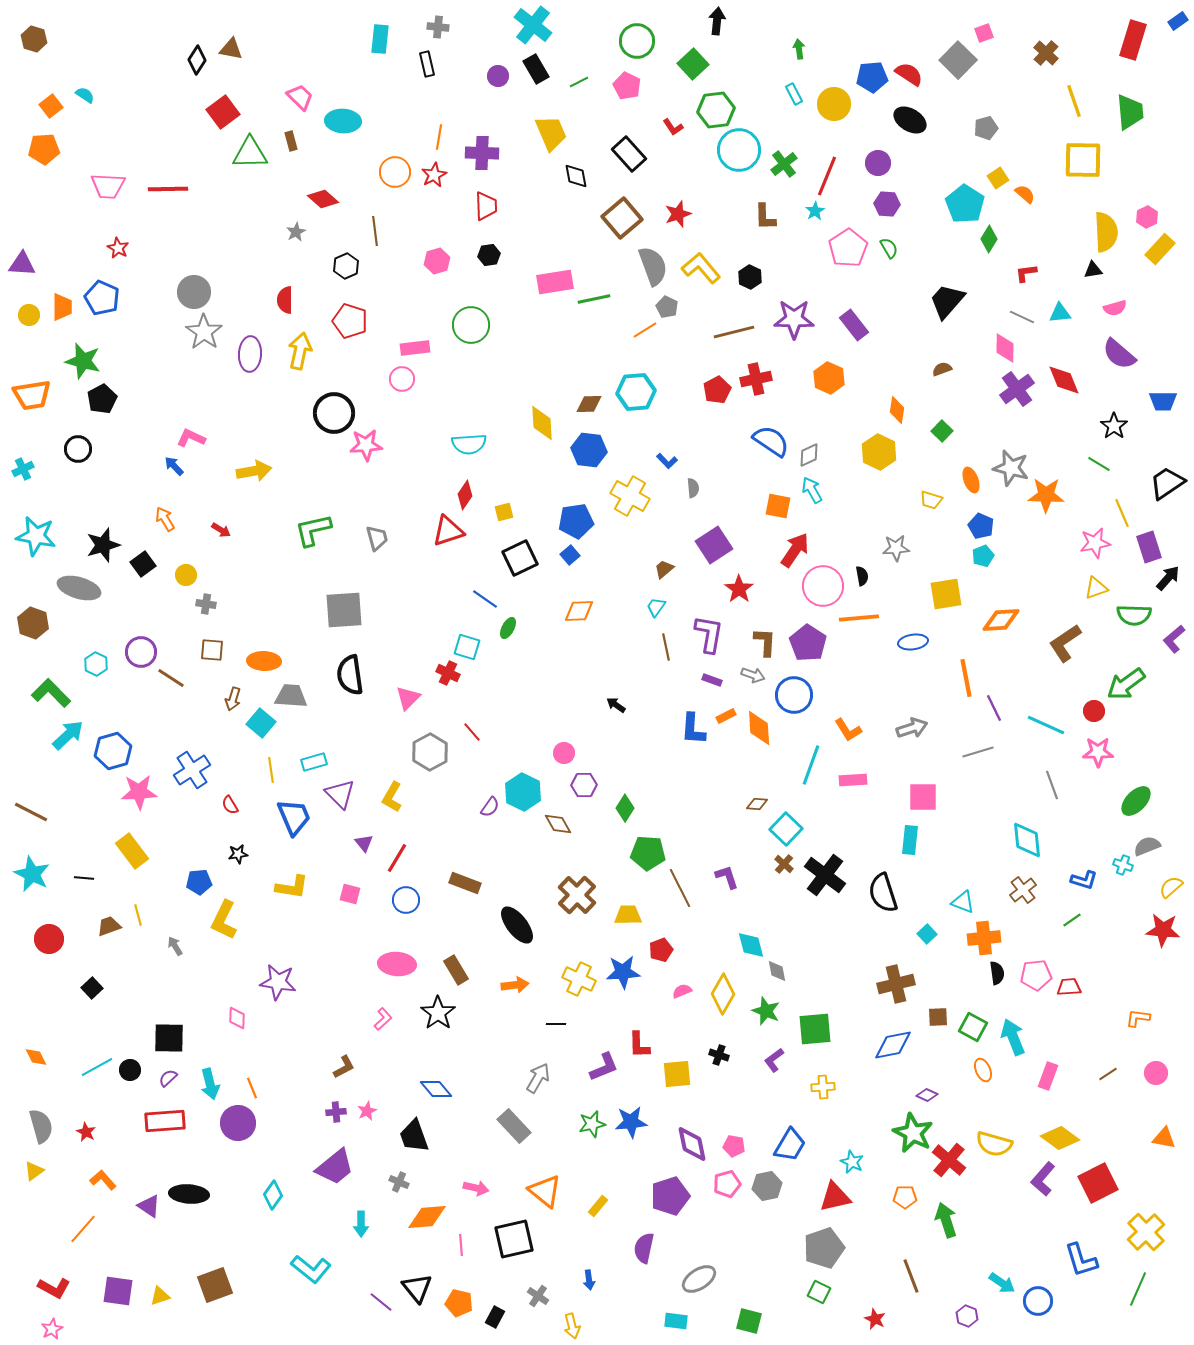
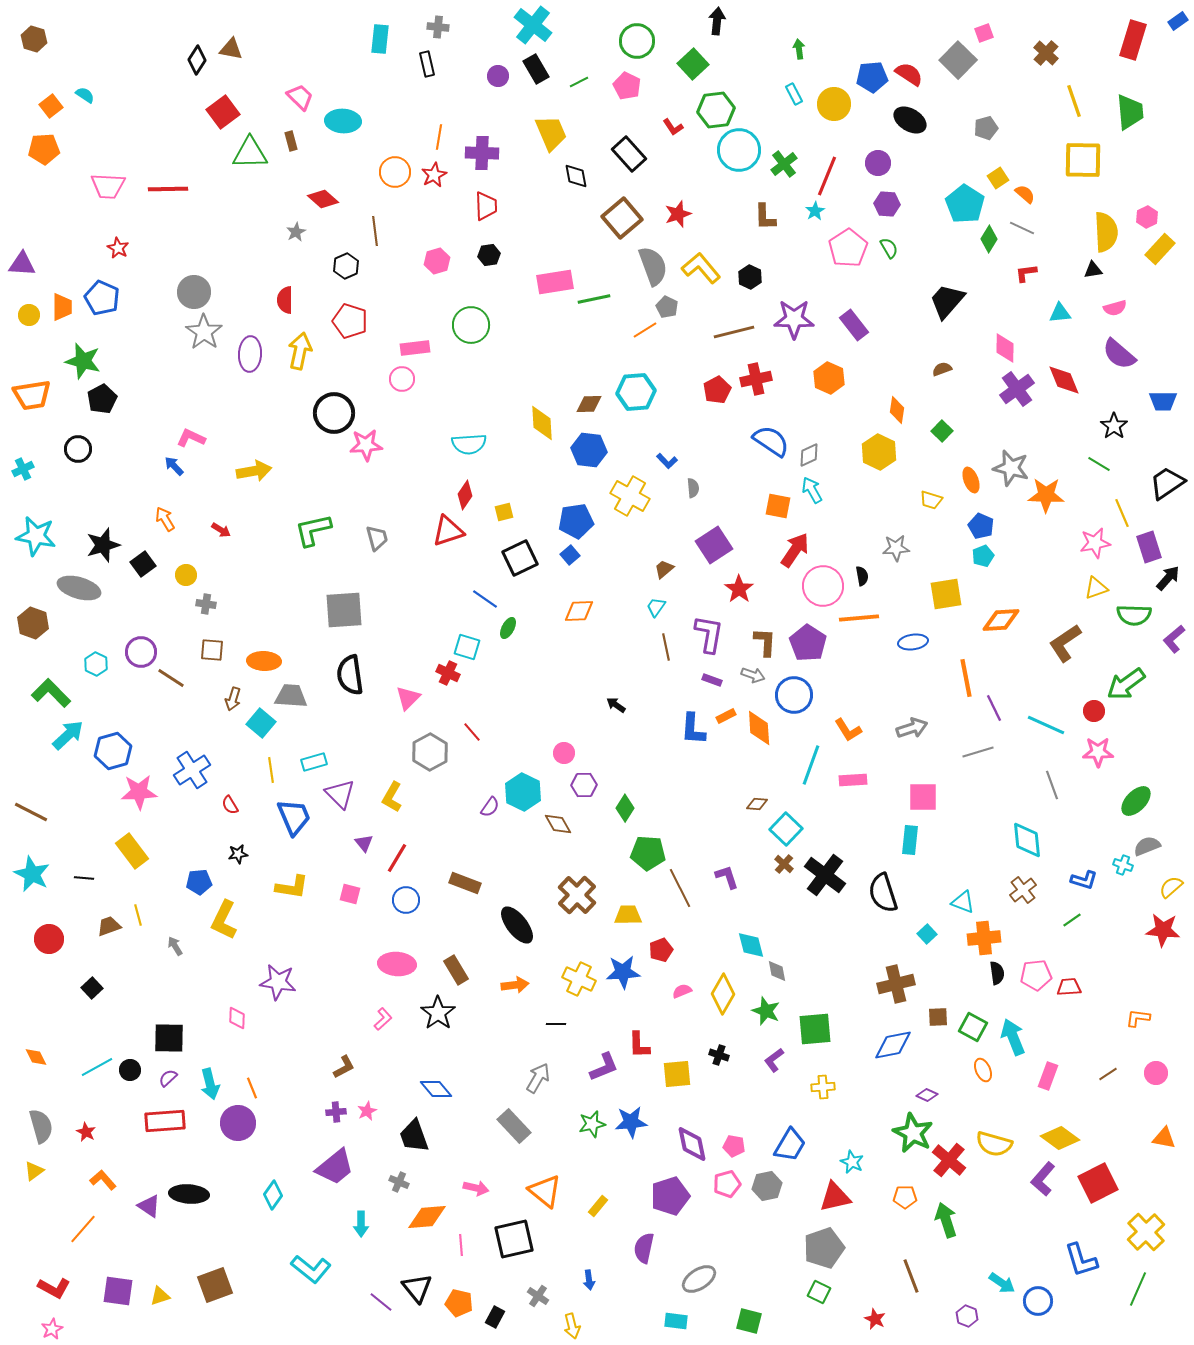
gray line at (1022, 317): moved 89 px up
